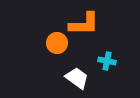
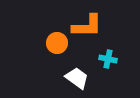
orange L-shape: moved 3 px right, 2 px down
cyan cross: moved 1 px right, 2 px up
